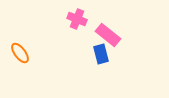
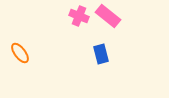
pink cross: moved 2 px right, 3 px up
pink rectangle: moved 19 px up
